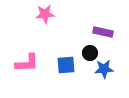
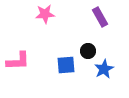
purple rectangle: moved 3 px left, 15 px up; rotated 48 degrees clockwise
black circle: moved 2 px left, 2 px up
pink L-shape: moved 9 px left, 2 px up
blue star: rotated 24 degrees counterclockwise
